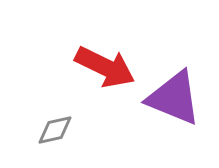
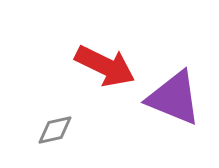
red arrow: moved 1 px up
